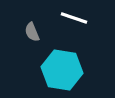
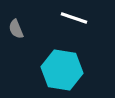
gray semicircle: moved 16 px left, 3 px up
